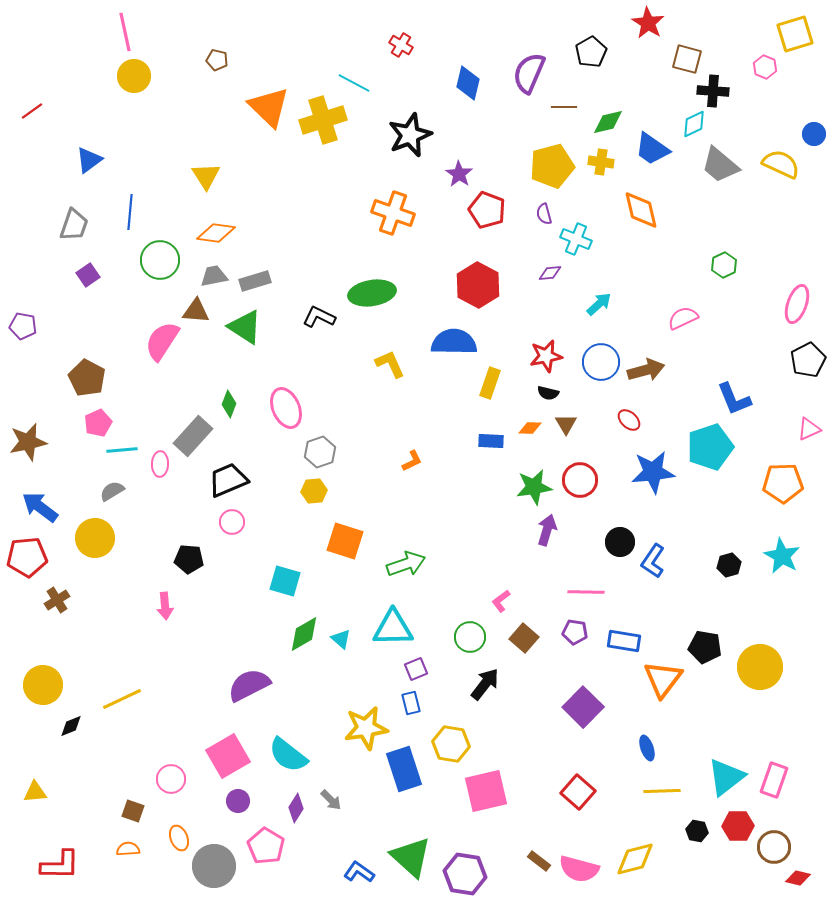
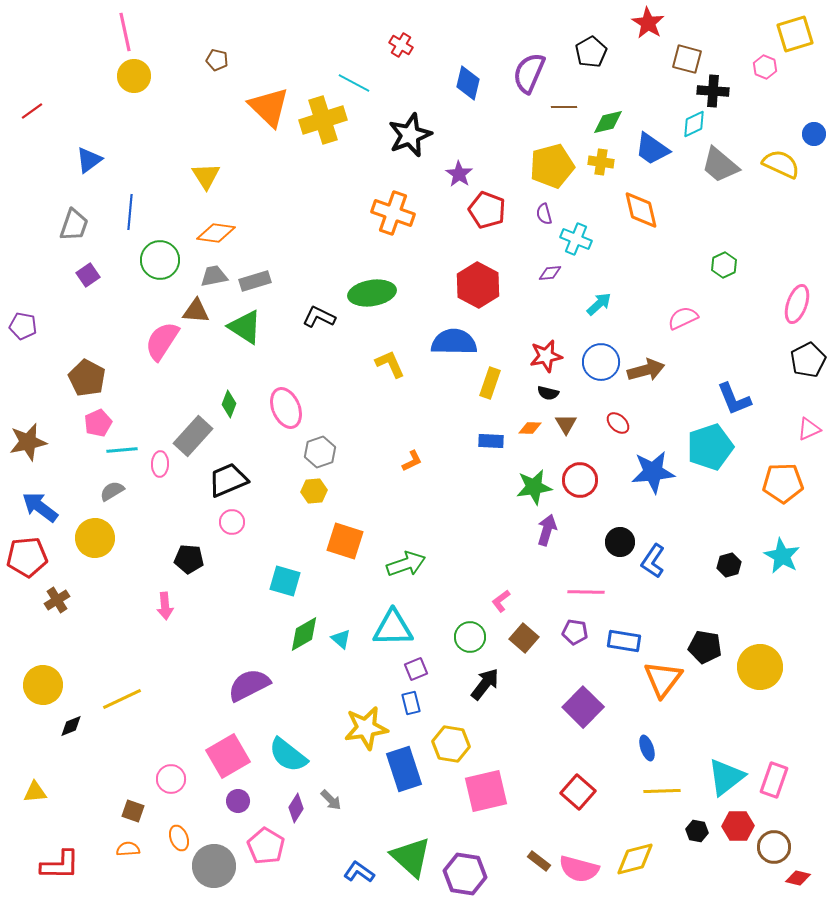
red ellipse at (629, 420): moved 11 px left, 3 px down
